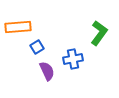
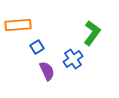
orange rectangle: moved 2 px up
green L-shape: moved 7 px left
blue cross: rotated 24 degrees counterclockwise
